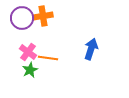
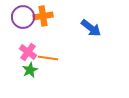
purple circle: moved 1 px right, 1 px up
blue arrow: moved 21 px up; rotated 110 degrees clockwise
